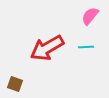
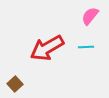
brown square: rotated 28 degrees clockwise
